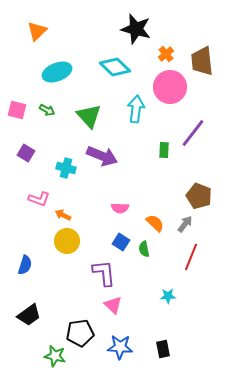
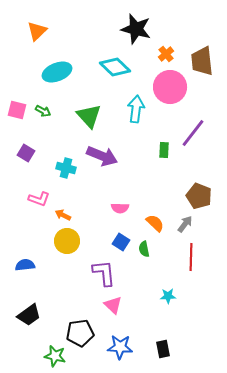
green arrow: moved 4 px left, 1 px down
red line: rotated 20 degrees counterclockwise
blue semicircle: rotated 114 degrees counterclockwise
